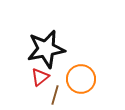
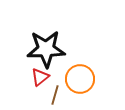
black star: rotated 9 degrees clockwise
orange circle: moved 1 px left
